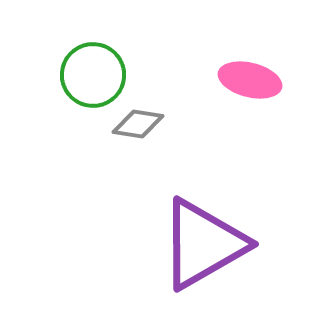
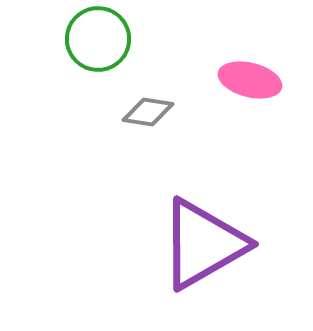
green circle: moved 5 px right, 36 px up
gray diamond: moved 10 px right, 12 px up
